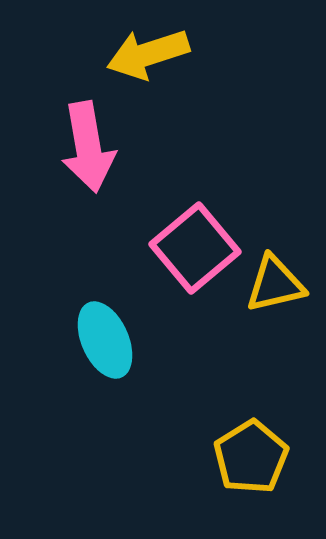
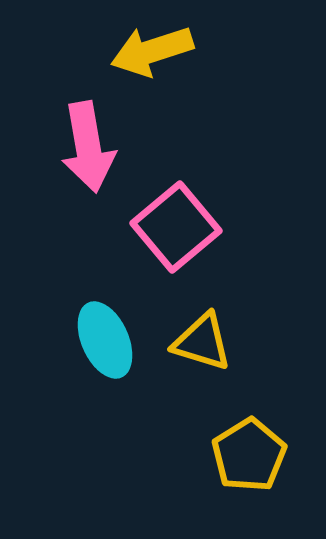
yellow arrow: moved 4 px right, 3 px up
pink square: moved 19 px left, 21 px up
yellow triangle: moved 73 px left, 58 px down; rotated 30 degrees clockwise
yellow pentagon: moved 2 px left, 2 px up
